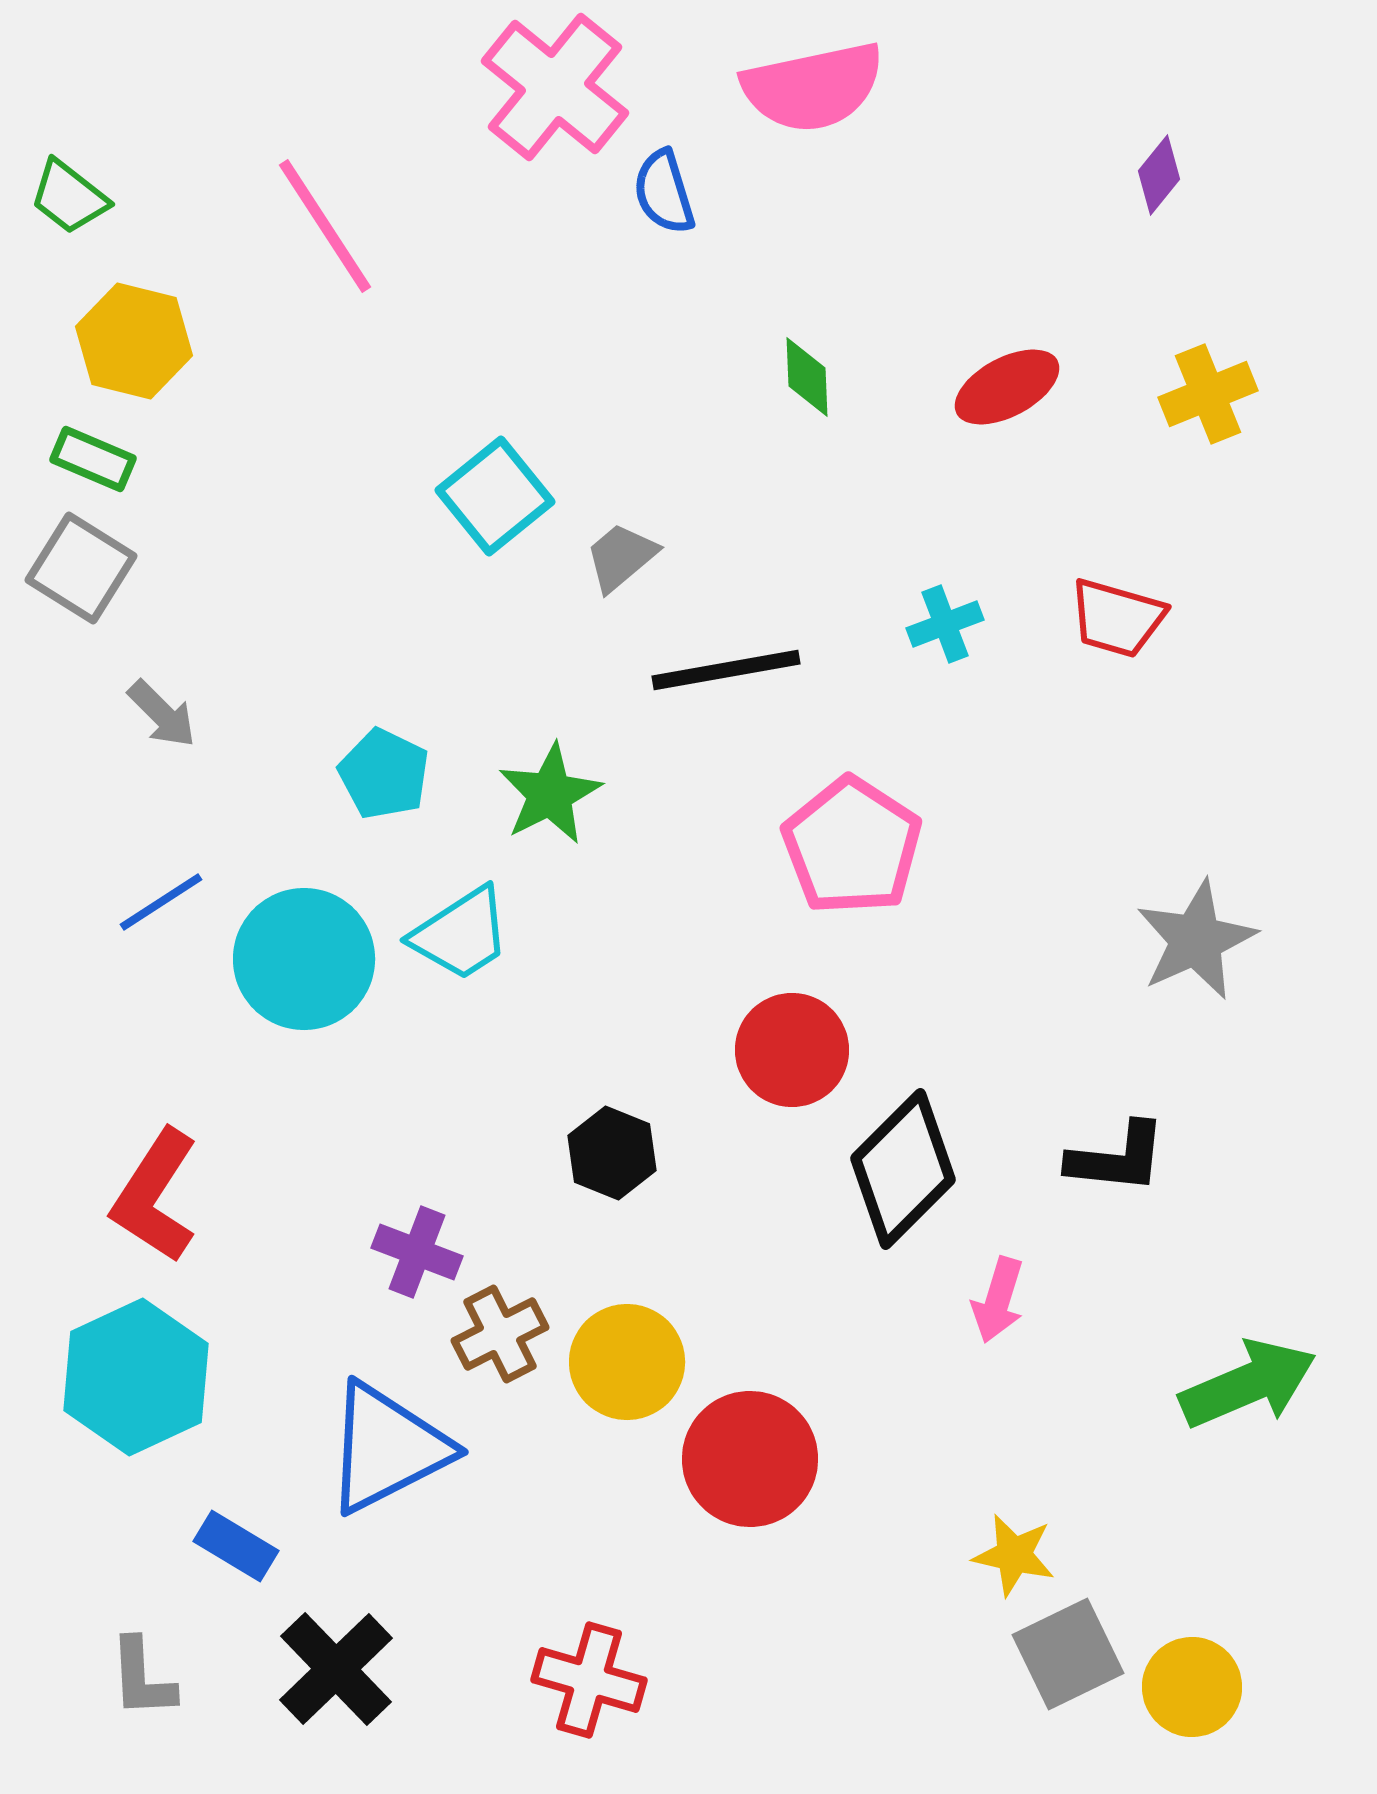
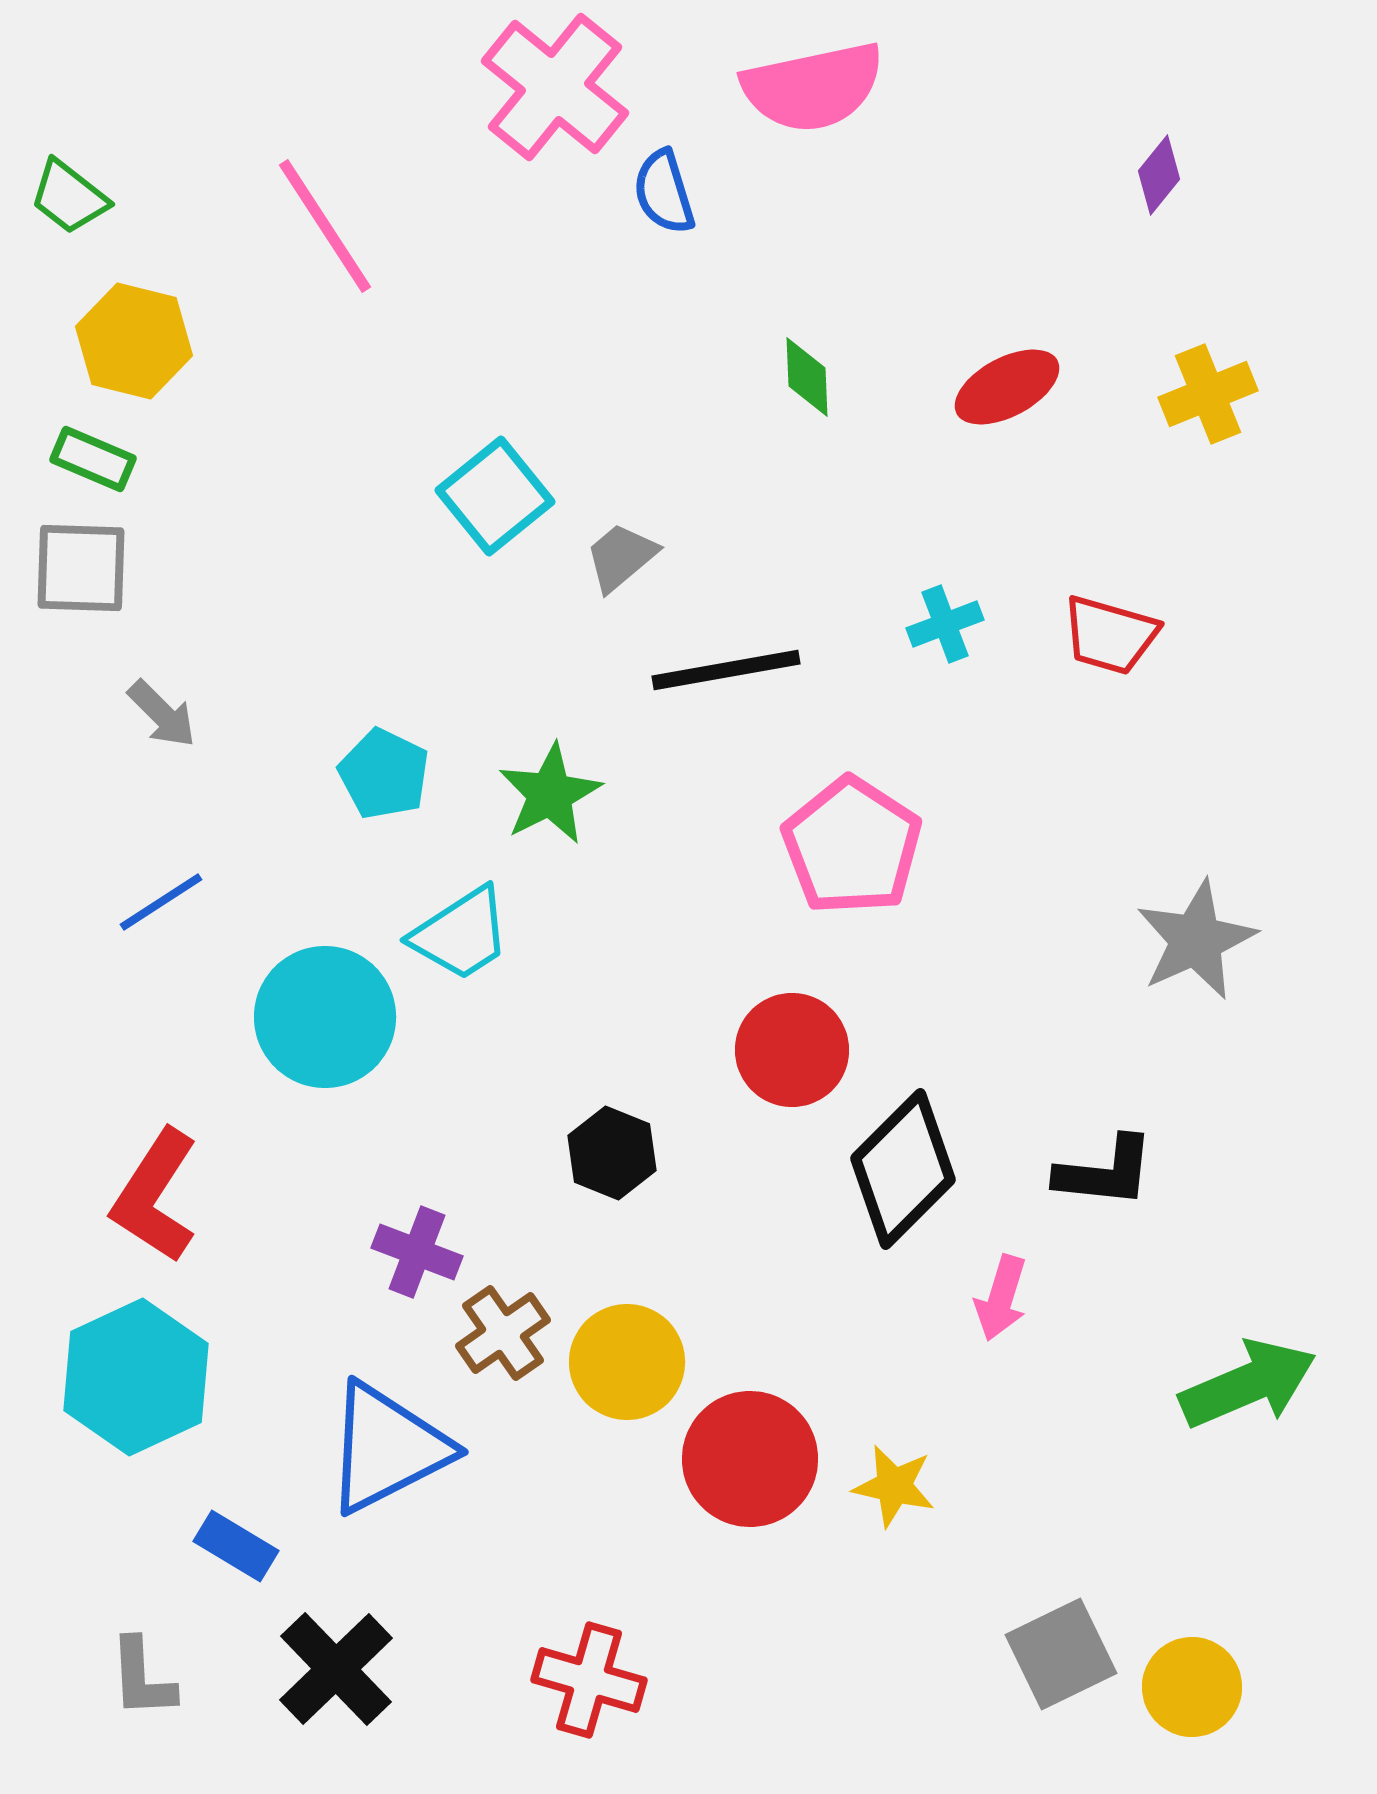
gray square at (81, 568): rotated 30 degrees counterclockwise
red trapezoid at (1117, 618): moved 7 px left, 17 px down
cyan circle at (304, 959): moved 21 px right, 58 px down
black L-shape at (1117, 1158): moved 12 px left, 14 px down
pink arrow at (998, 1300): moved 3 px right, 2 px up
brown cross at (500, 1334): moved 3 px right, 1 px up; rotated 8 degrees counterclockwise
yellow star at (1014, 1555): moved 120 px left, 69 px up
gray square at (1068, 1654): moved 7 px left
